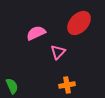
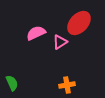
pink triangle: moved 2 px right, 10 px up; rotated 14 degrees clockwise
green semicircle: moved 3 px up
